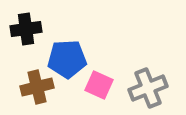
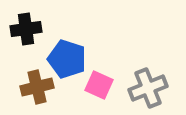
blue pentagon: rotated 21 degrees clockwise
